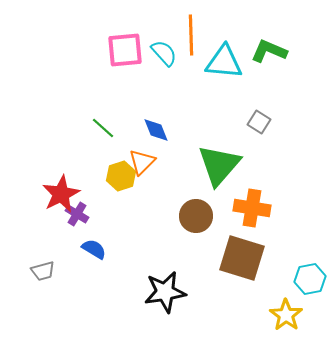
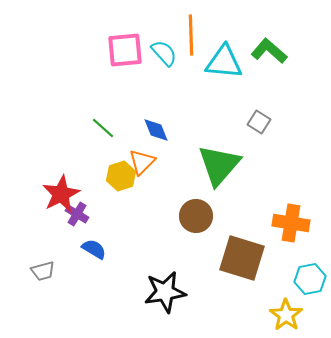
green L-shape: rotated 18 degrees clockwise
orange cross: moved 39 px right, 15 px down
